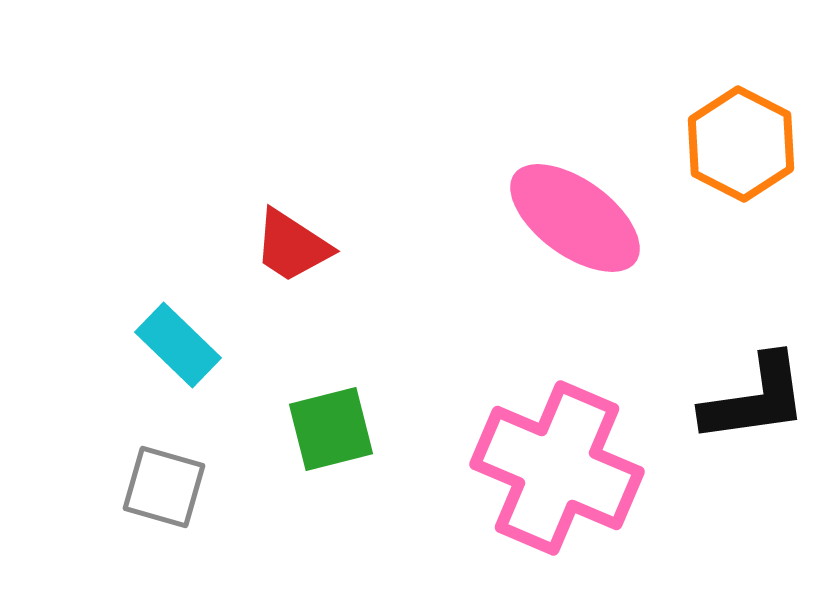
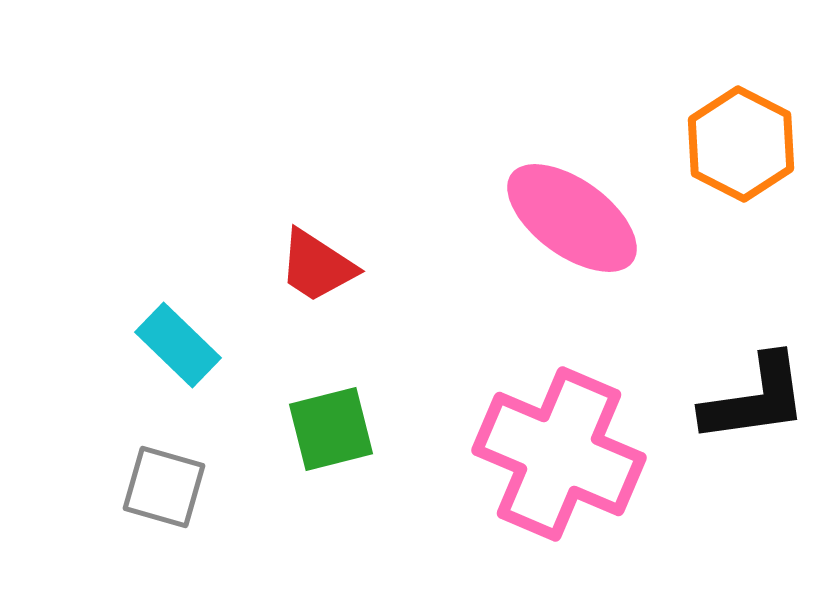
pink ellipse: moved 3 px left
red trapezoid: moved 25 px right, 20 px down
pink cross: moved 2 px right, 14 px up
